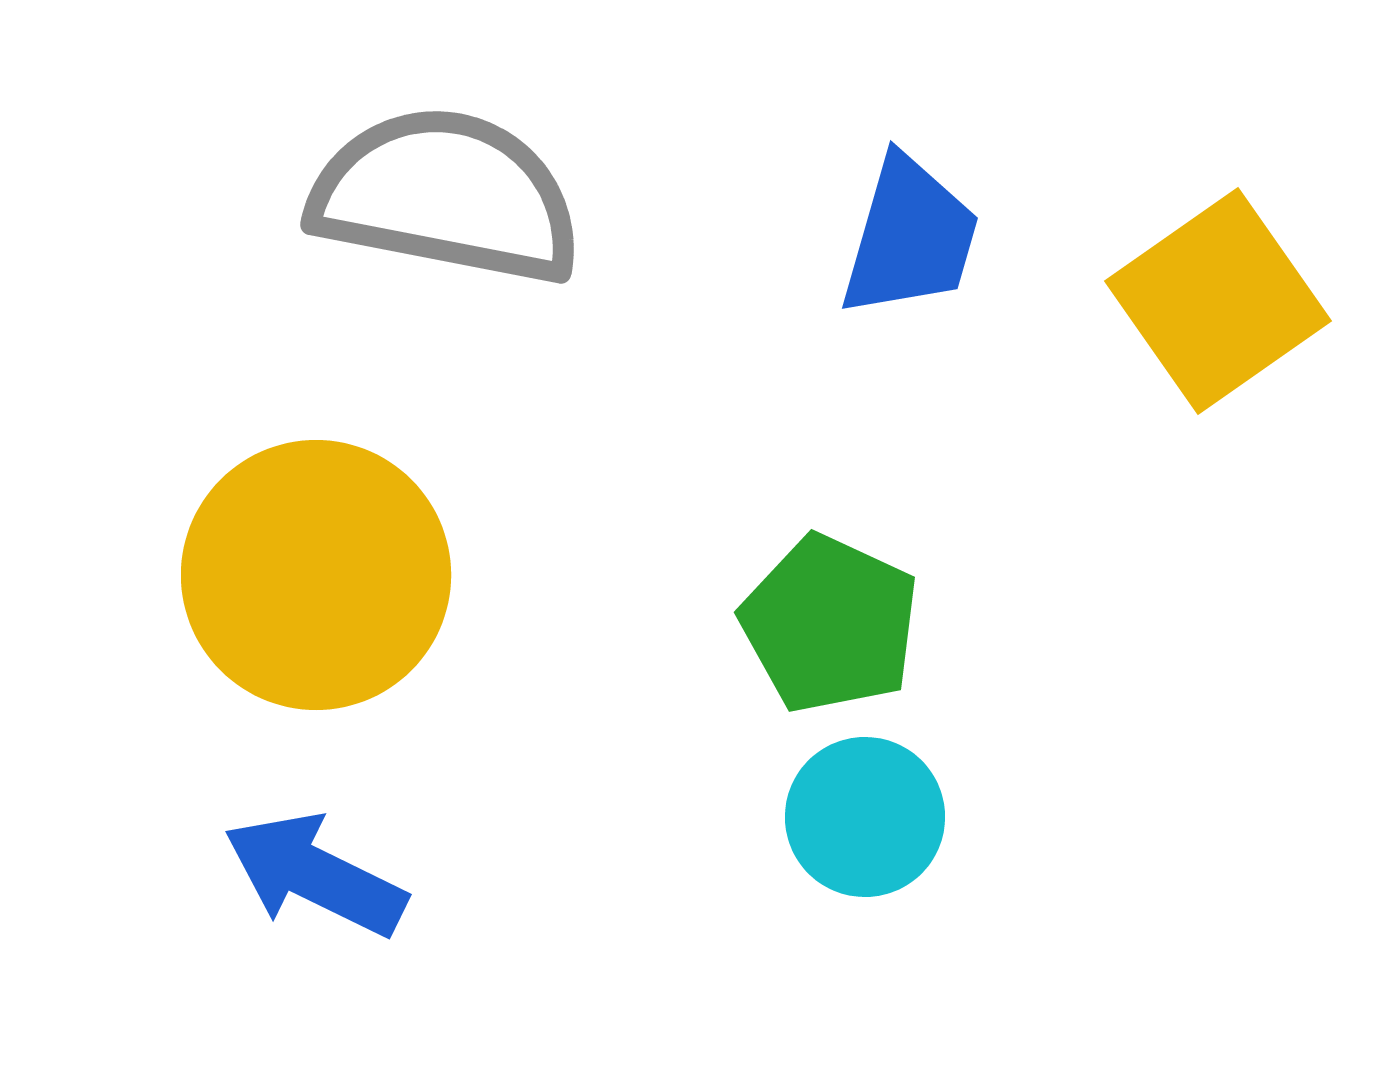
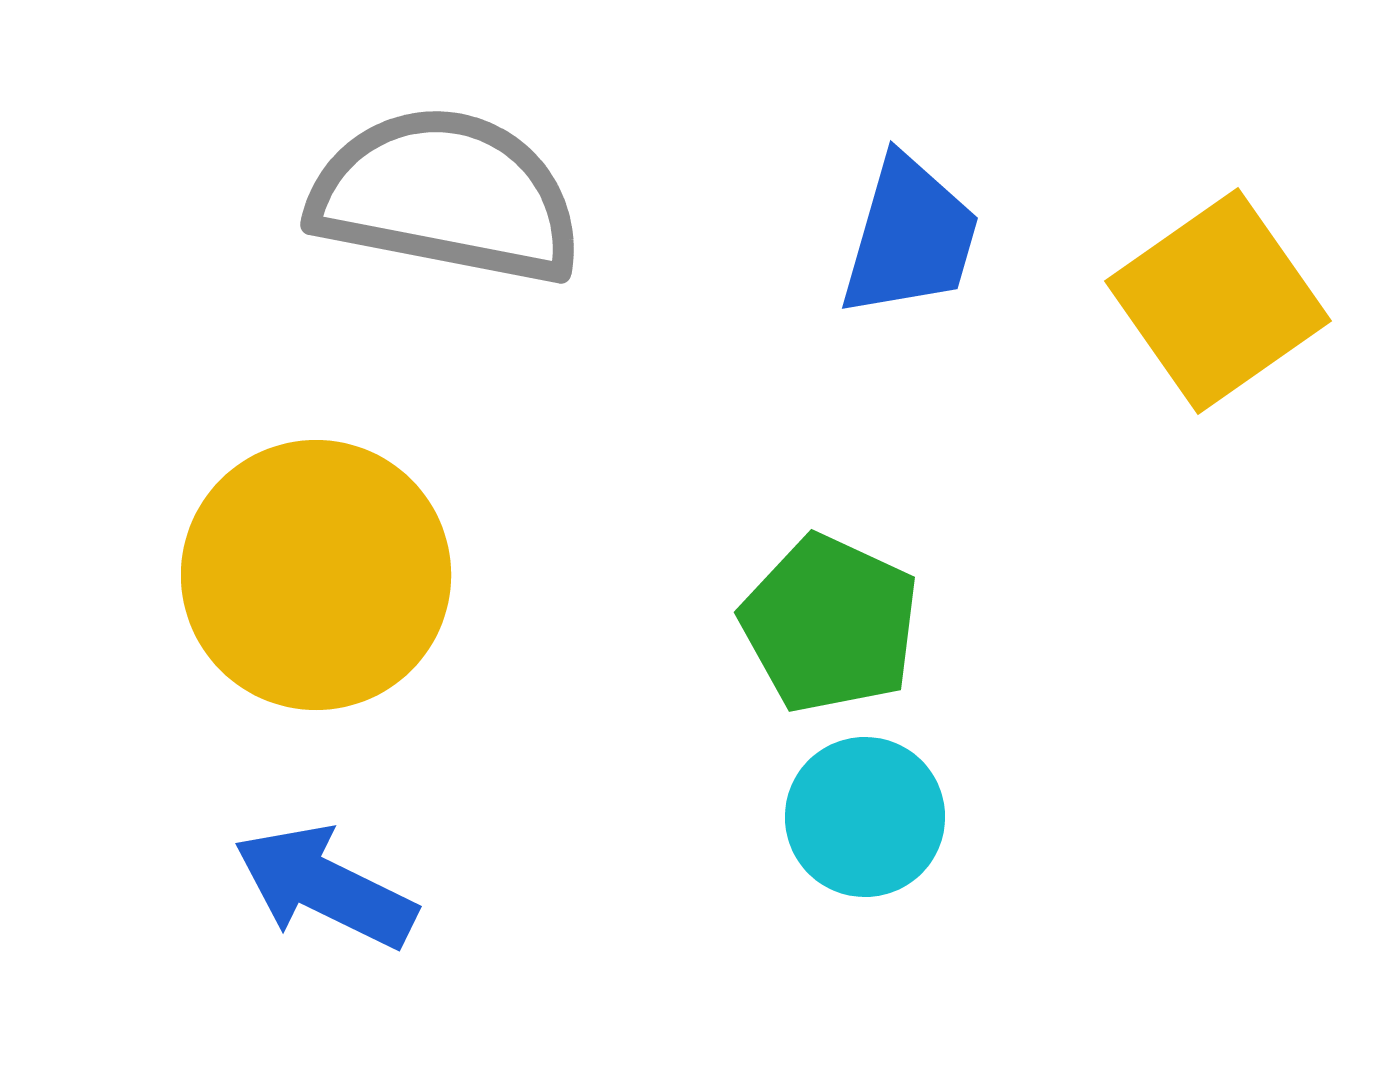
blue arrow: moved 10 px right, 12 px down
